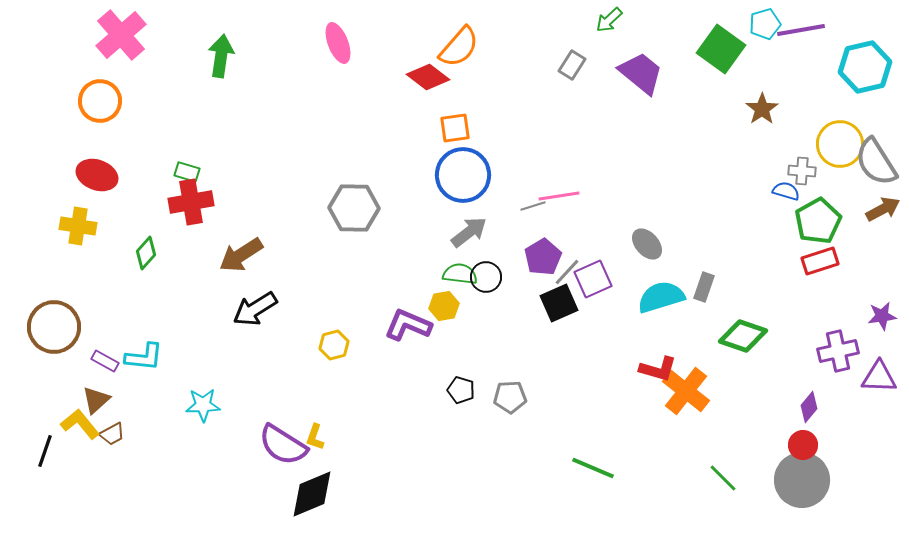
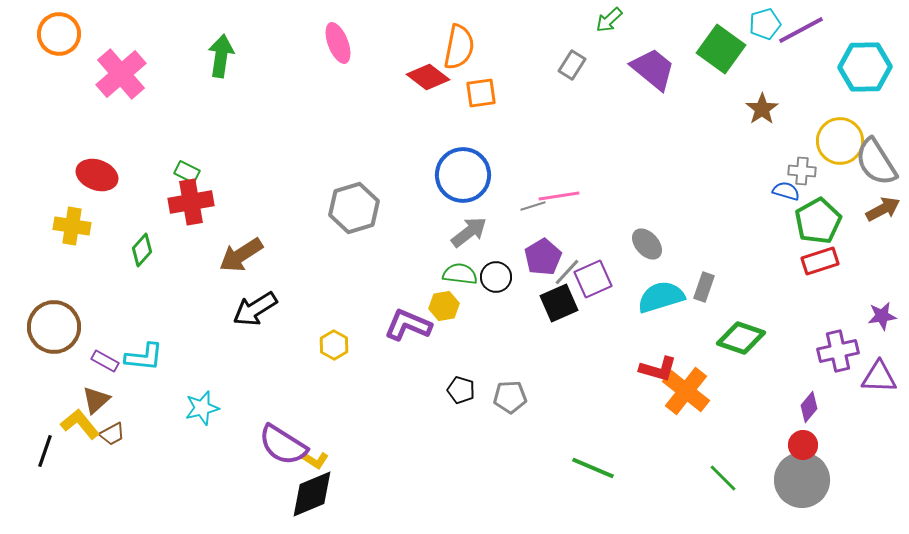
purple line at (801, 30): rotated 18 degrees counterclockwise
pink cross at (121, 35): moved 39 px down
orange semicircle at (459, 47): rotated 30 degrees counterclockwise
cyan hexagon at (865, 67): rotated 12 degrees clockwise
purple trapezoid at (641, 73): moved 12 px right, 4 px up
orange circle at (100, 101): moved 41 px left, 67 px up
orange square at (455, 128): moved 26 px right, 35 px up
yellow circle at (840, 144): moved 3 px up
green rectangle at (187, 172): rotated 10 degrees clockwise
gray hexagon at (354, 208): rotated 18 degrees counterclockwise
yellow cross at (78, 226): moved 6 px left
green diamond at (146, 253): moved 4 px left, 3 px up
black circle at (486, 277): moved 10 px right
green diamond at (743, 336): moved 2 px left, 2 px down
yellow hexagon at (334, 345): rotated 16 degrees counterclockwise
cyan star at (203, 405): moved 1 px left, 3 px down; rotated 12 degrees counterclockwise
yellow L-shape at (315, 437): moved 23 px down; rotated 76 degrees counterclockwise
